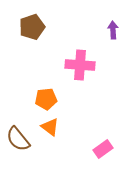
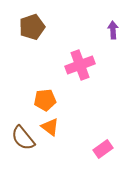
pink cross: rotated 24 degrees counterclockwise
orange pentagon: moved 1 px left, 1 px down
brown semicircle: moved 5 px right, 1 px up
